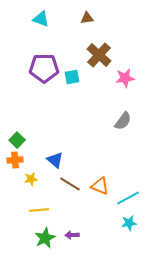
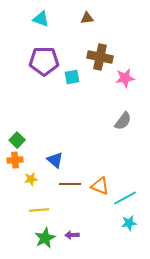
brown cross: moved 1 px right, 2 px down; rotated 30 degrees counterclockwise
purple pentagon: moved 7 px up
brown line: rotated 30 degrees counterclockwise
cyan line: moved 3 px left
